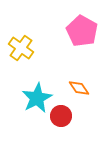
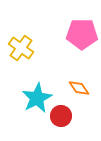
pink pentagon: moved 3 px down; rotated 28 degrees counterclockwise
